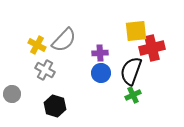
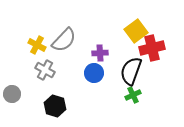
yellow square: rotated 30 degrees counterclockwise
blue circle: moved 7 px left
